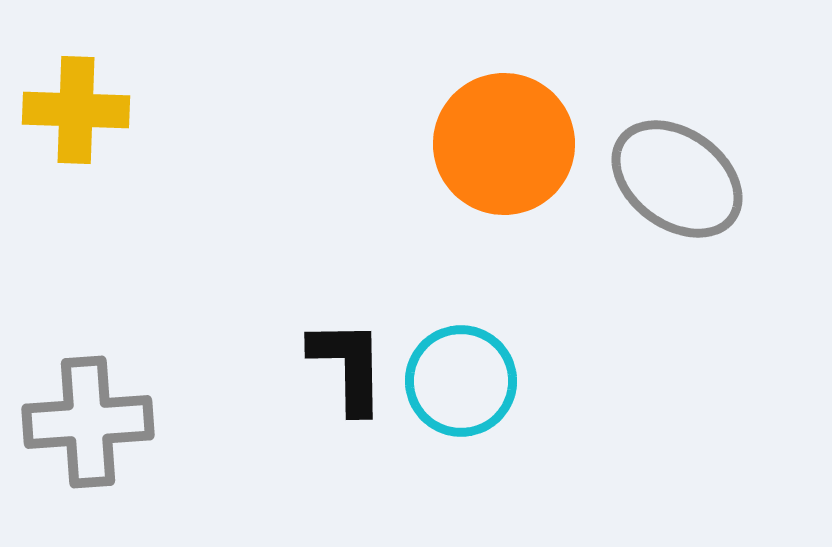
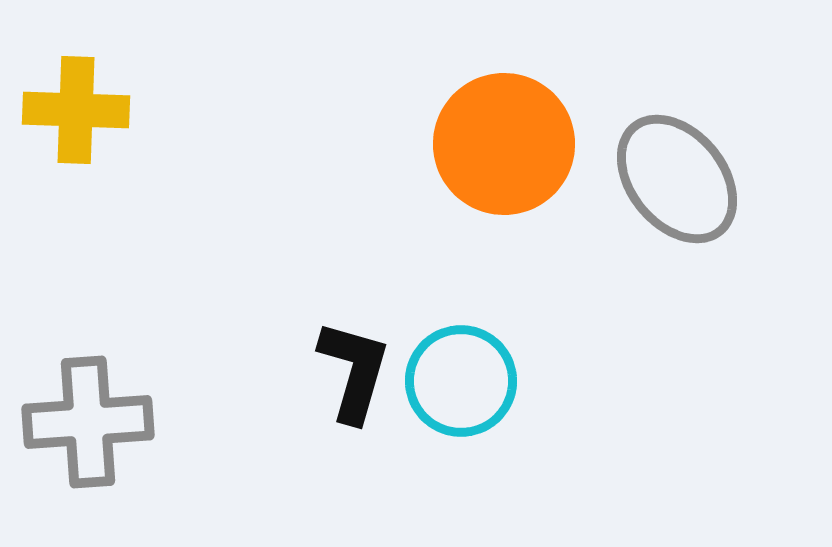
gray ellipse: rotated 15 degrees clockwise
black L-shape: moved 6 px right, 5 px down; rotated 17 degrees clockwise
